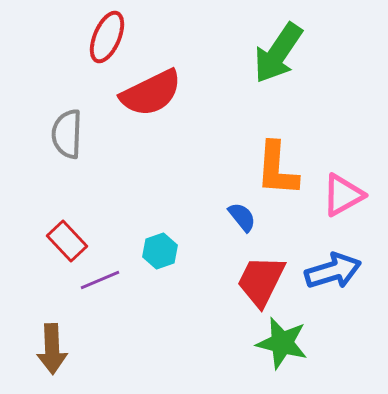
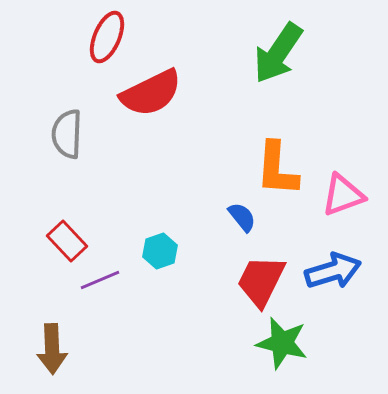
pink triangle: rotated 9 degrees clockwise
